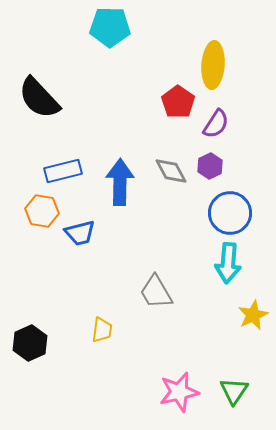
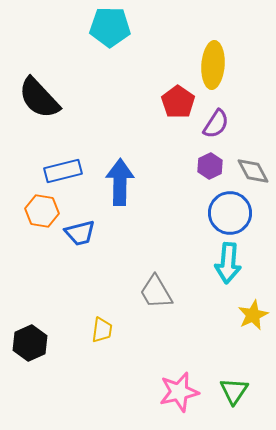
gray diamond: moved 82 px right
